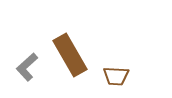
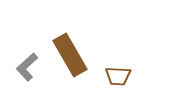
brown trapezoid: moved 2 px right
